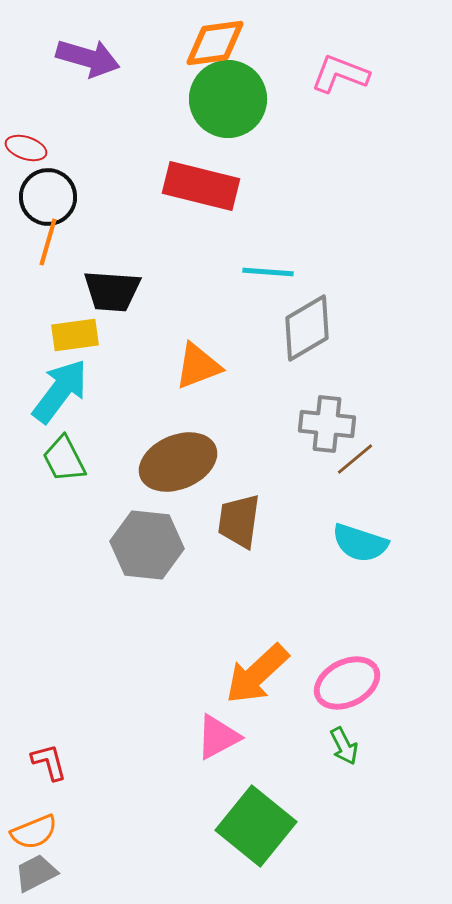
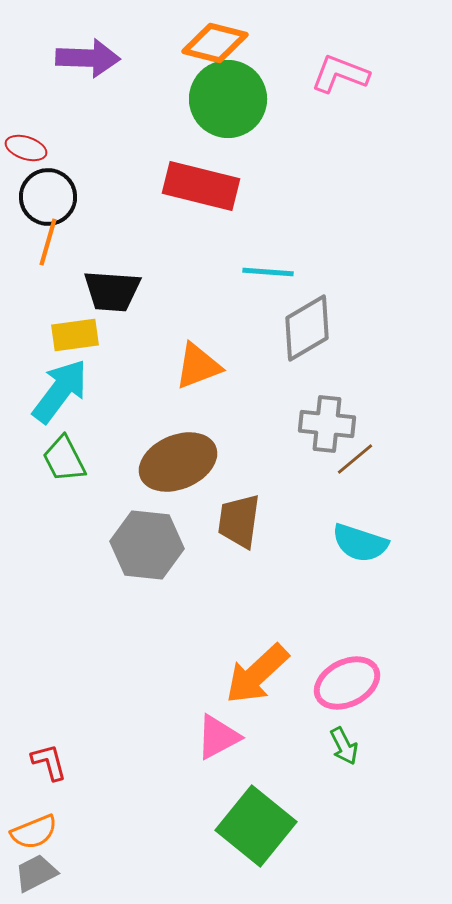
orange diamond: rotated 22 degrees clockwise
purple arrow: rotated 14 degrees counterclockwise
